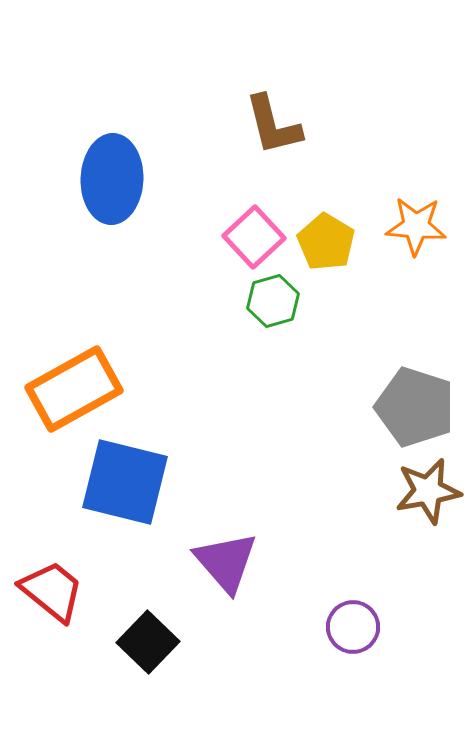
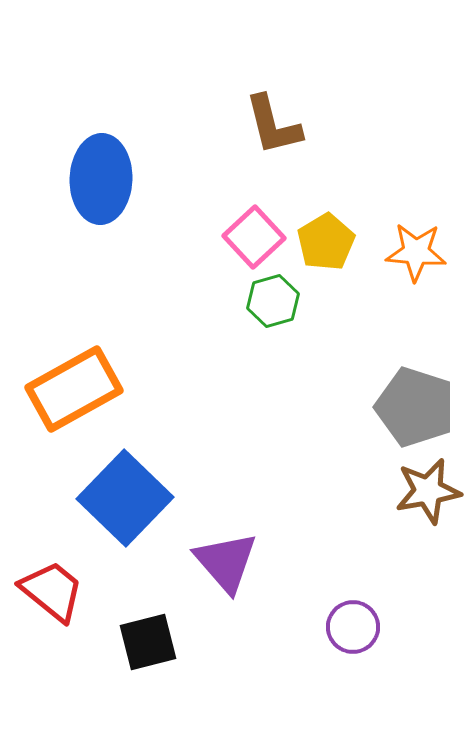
blue ellipse: moved 11 px left
orange star: moved 26 px down
yellow pentagon: rotated 10 degrees clockwise
blue square: moved 16 px down; rotated 30 degrees clockwise
black square: rotated 32 degrees clockwise
